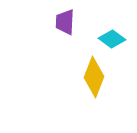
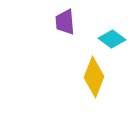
purple trapezoid: rotated 8 degrees counterclockwise
